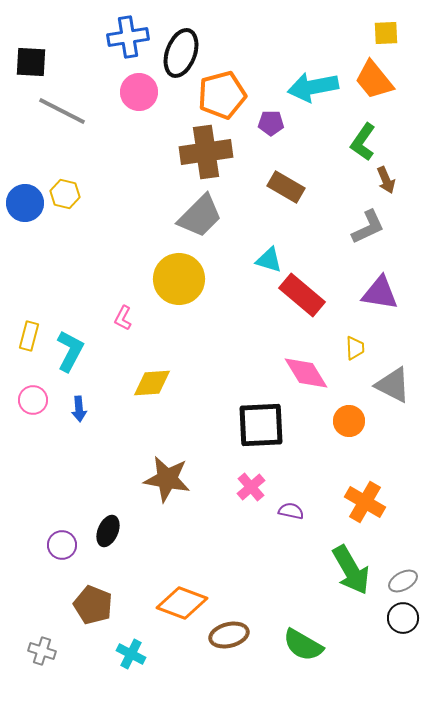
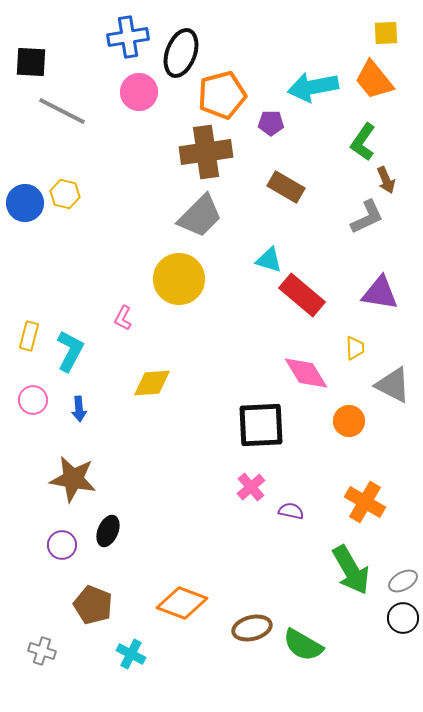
gray L-shape at (368, 227): moved 1 px left, 10 px up
brown star at (167, 479): moved 94 px left
brown ellipse at (229, 635): moved 23 px right, 7 px up
